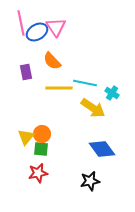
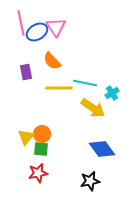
cyan cross: rotated 24 degrees clockwise
